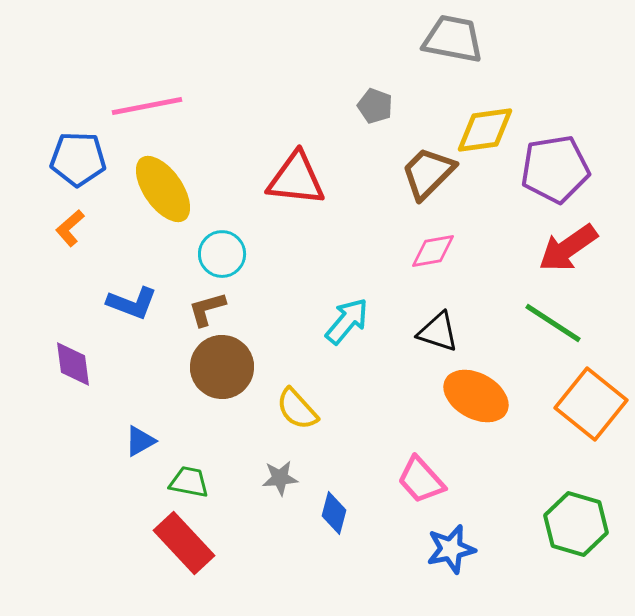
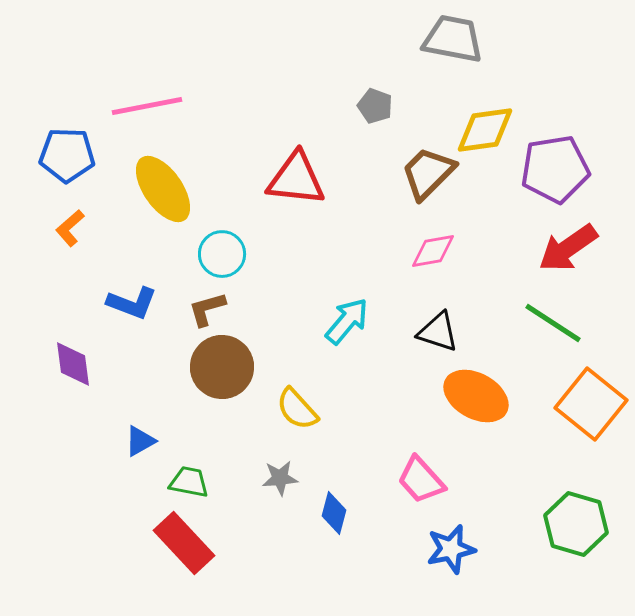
blue pentagon: moved 11 px left, 4 px up
